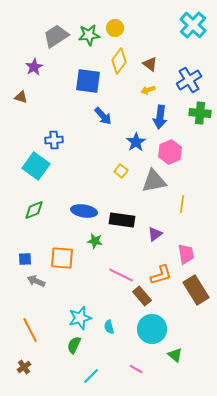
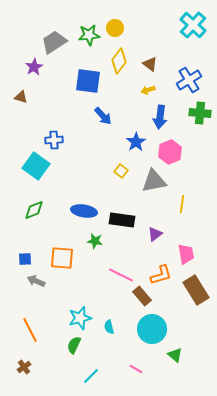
gray trapezoid at (56, 36): moved 2 px left, 6 px down
